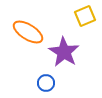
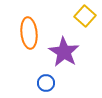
yellow square: rotated 25 degrees counterclockwise
orange ellipse: moved 1 px right, 1 px down; rotated 52 degrees clockwise
